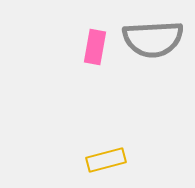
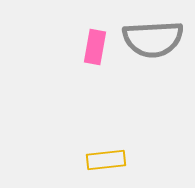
yellow rectangle: rotated 9 degrees clockwise
